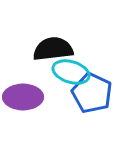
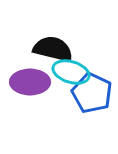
black semicircle: rotated 21 degrees clockwise
purple ellipse: moved 7 px right, 15 px up
